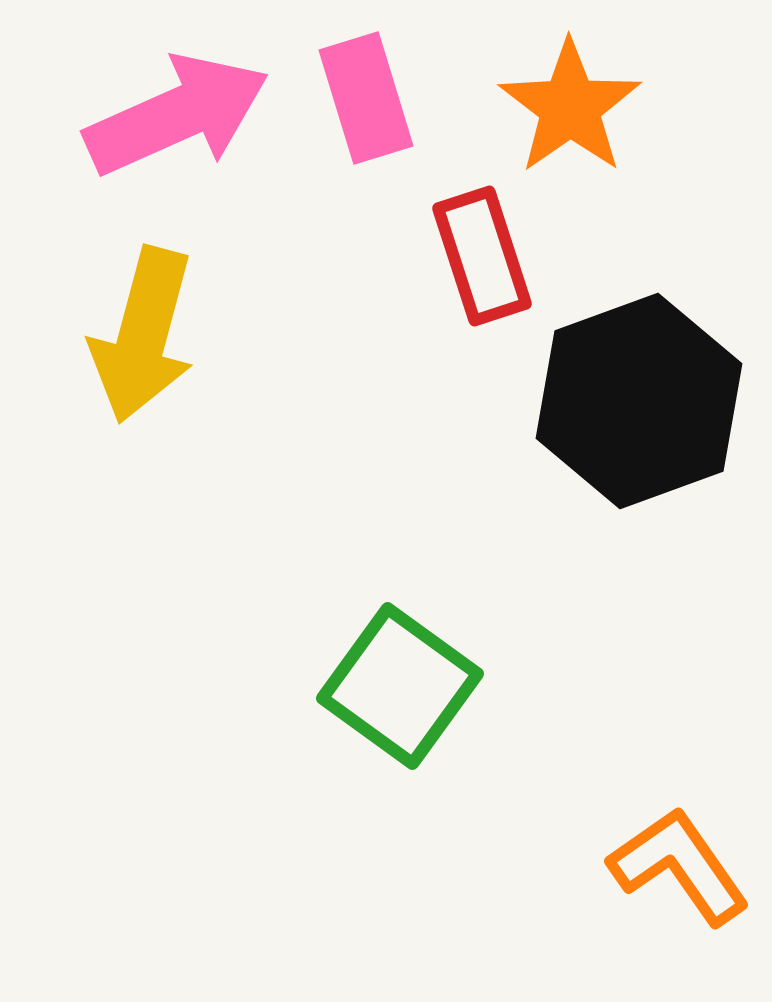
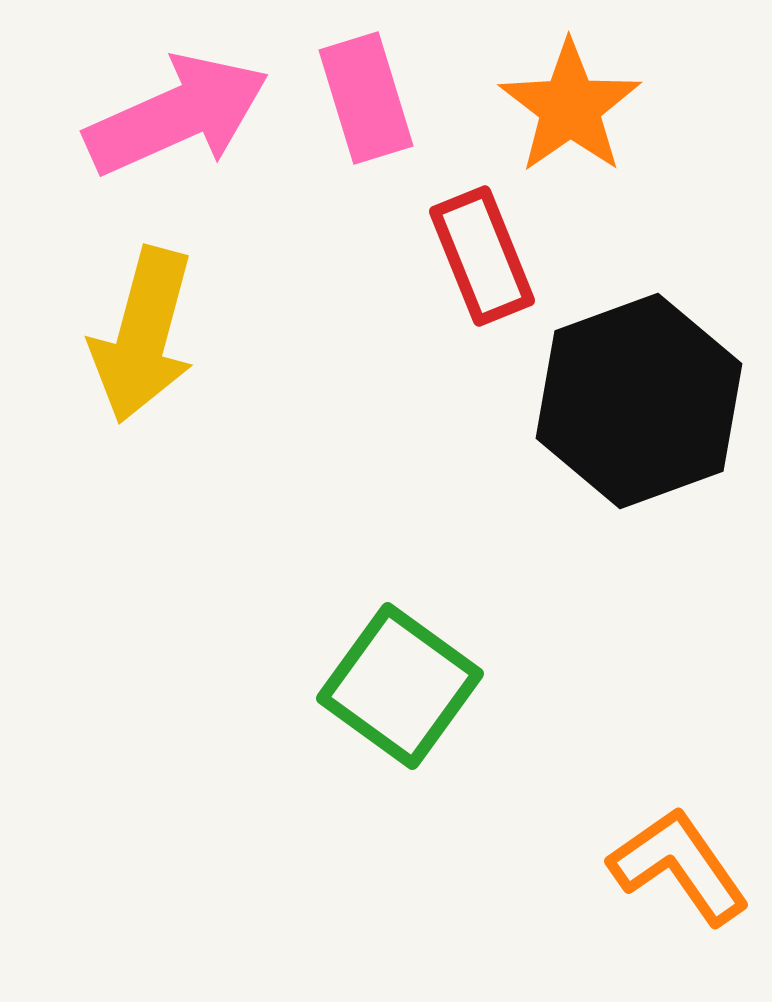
red rectangle: rotated 4 degrees counterclockwise
